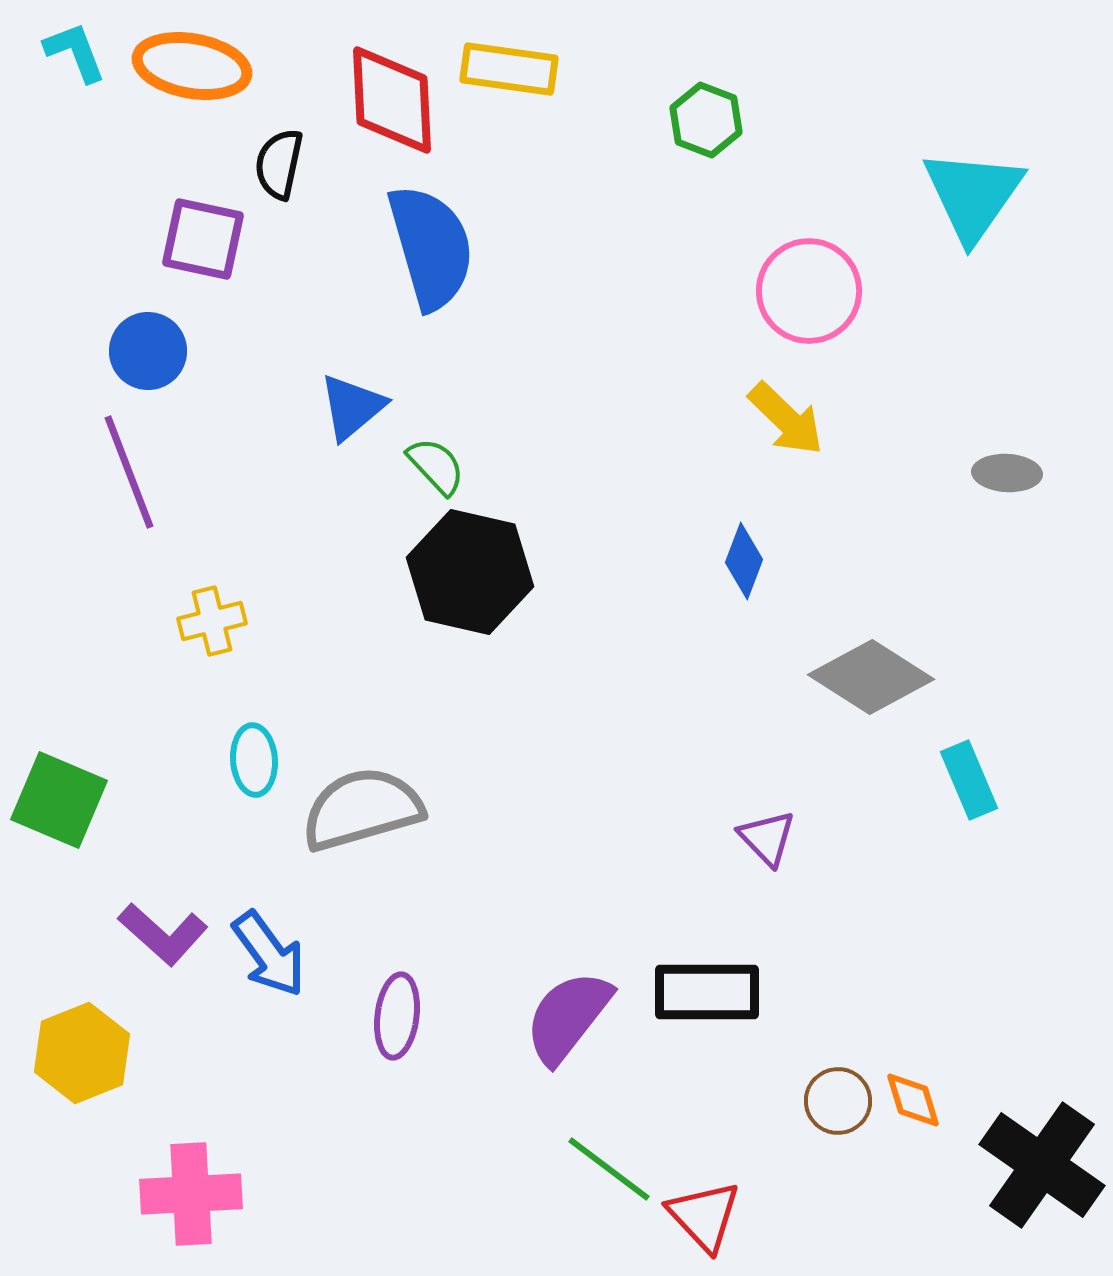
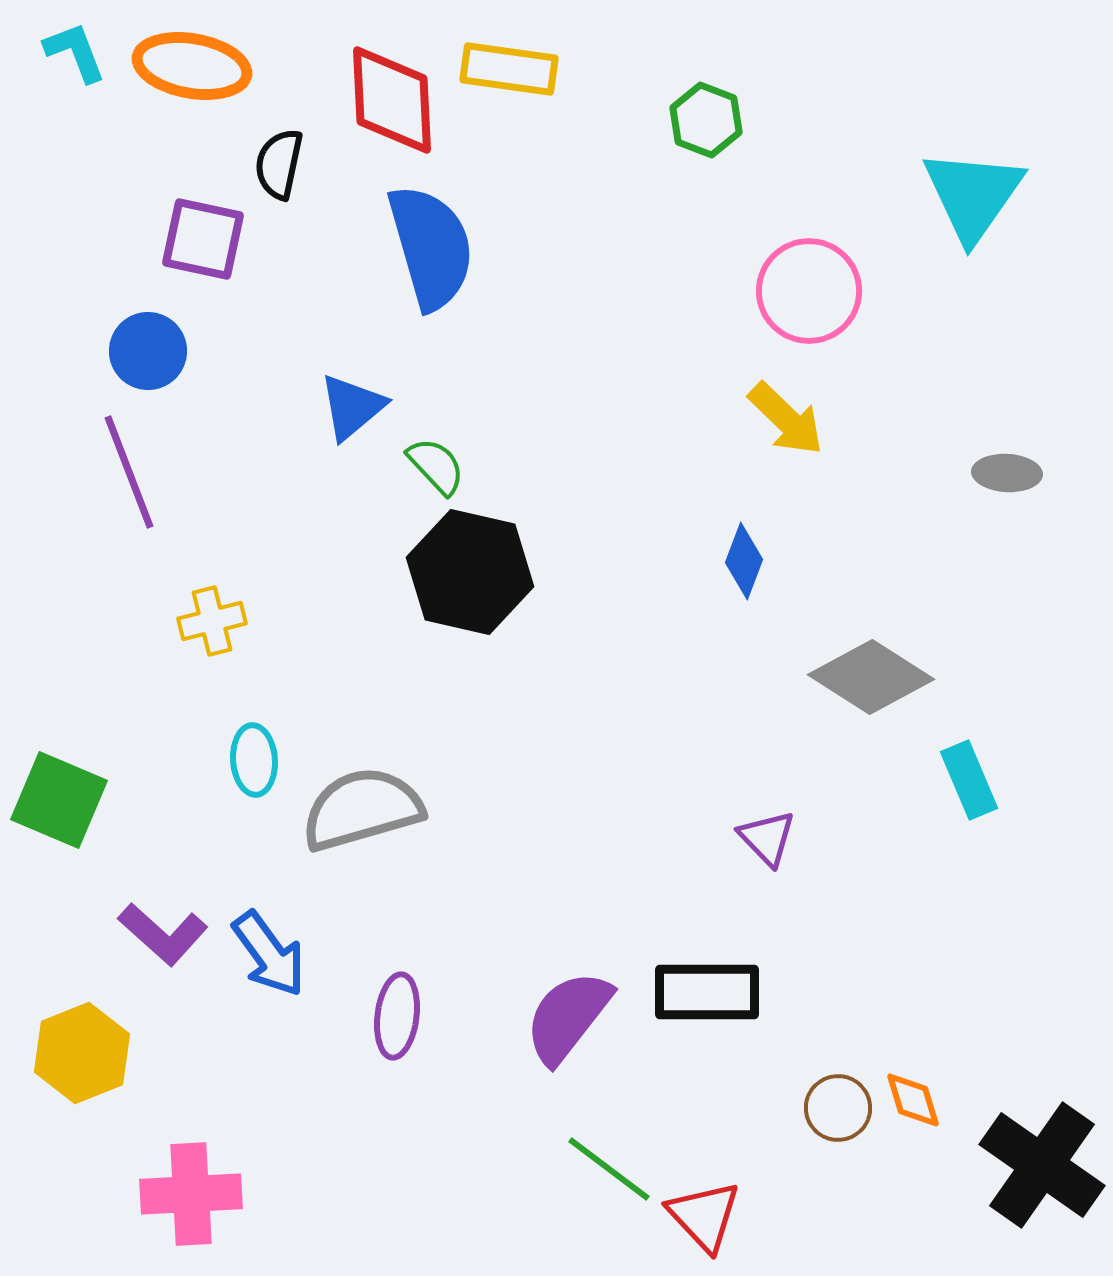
brown circle: moved 7 px down
